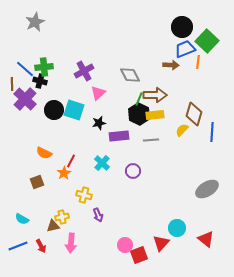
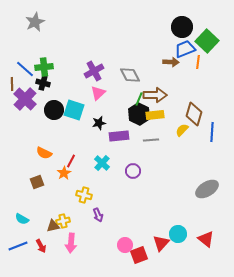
brown arrow at (171, 65): moved 3 px up
purple cross at (84, 71): moved 10 px right
black cross at (40, 81): moved 3 px right, 2 px down
yellow cross at (62, 217): moved 1 px right, 4 px down
cyan circle at (177, 228): moved 1 px right, 6 px down
